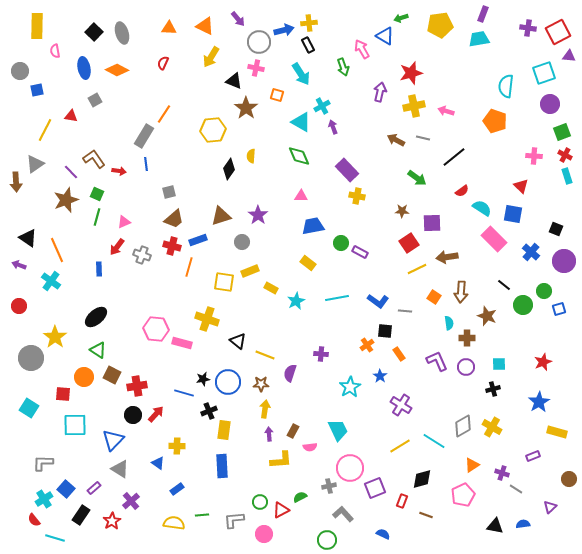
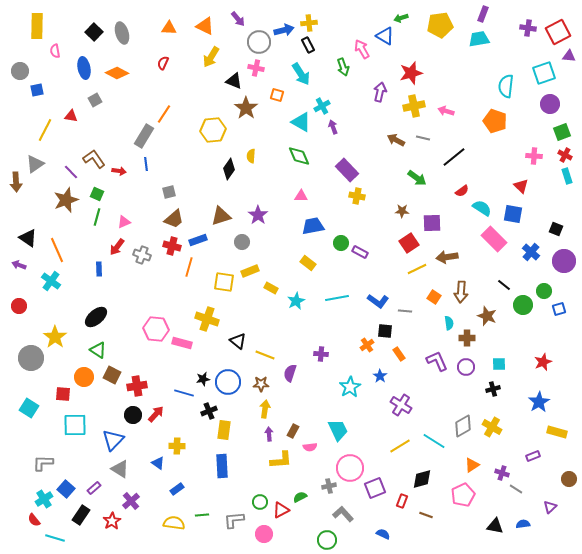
orange diamond at (117, 70): moved 3 px down
